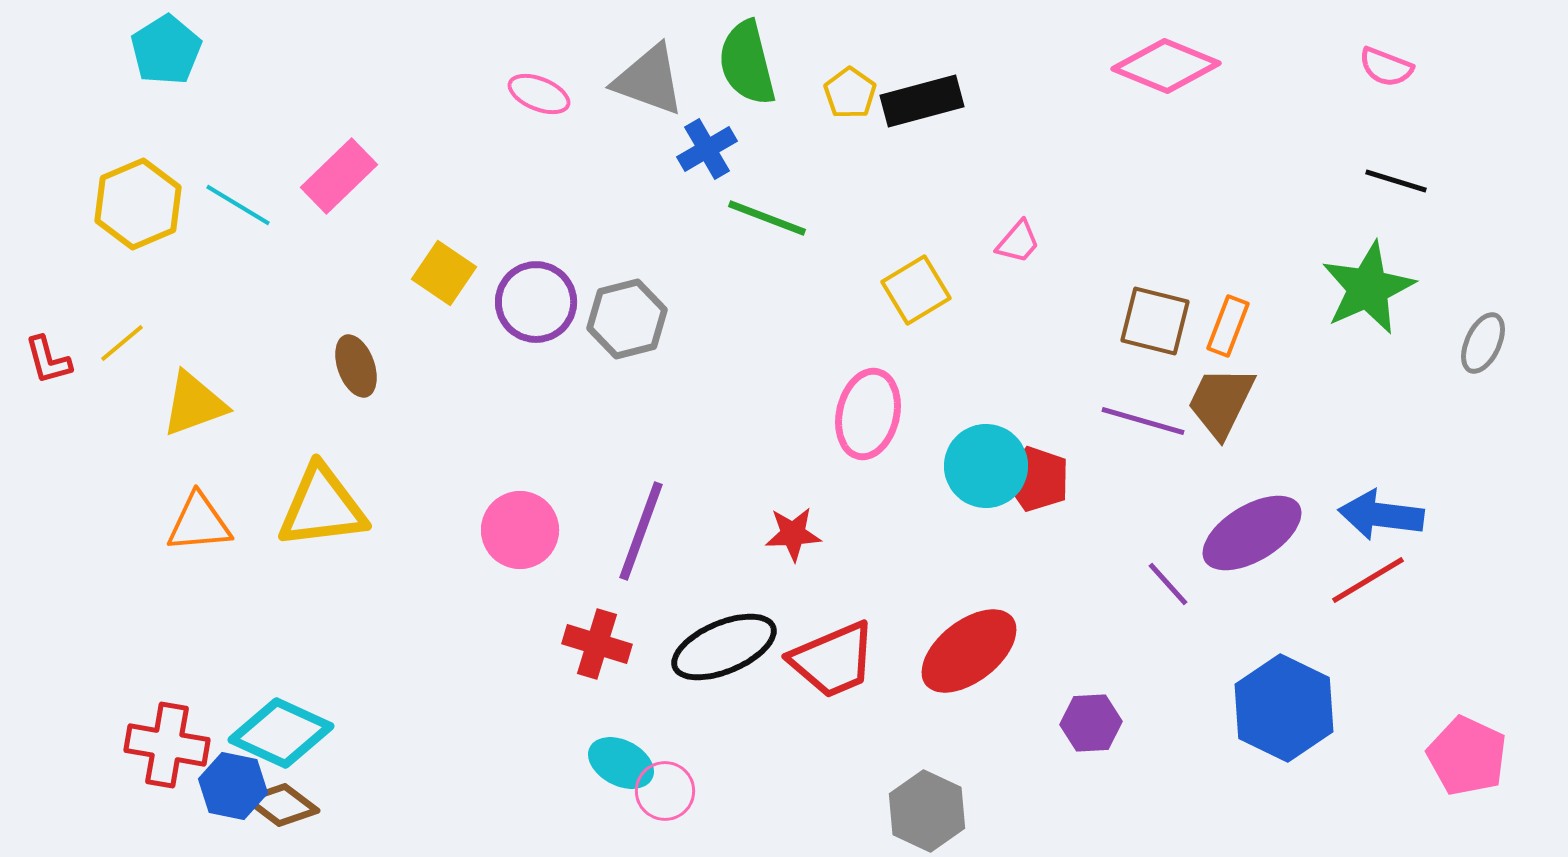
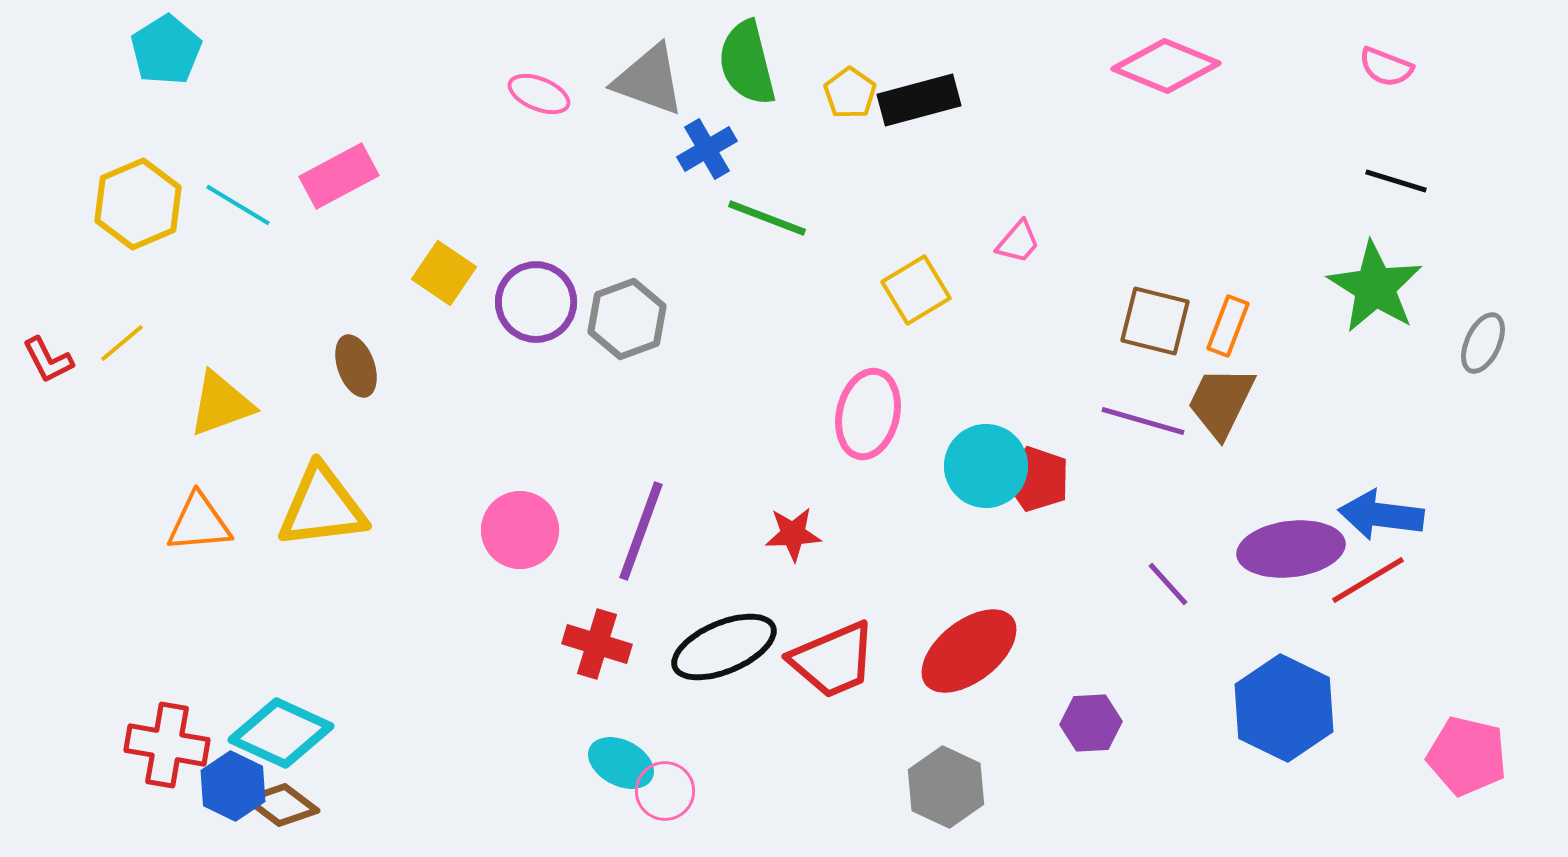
black rectangle at (922, 101): moved 3 px left, 1 px up
pink rectangle at (339, 176): rotated 16 degrees clockwise
green star at (1368, 288): moved 7 px right, 1 px up; rotated 16 degrees counterclockwise
gray hexagon at (627, 319): rotated 6 degrees counterclockwise
red L-shape at (48, 360): rotated 12 degrees counterclockwise
yellow triangle at (194, 404): moved 27 px right
purple ellipse at (1252, 533): moved 39 px right, 16 px down; rotated 24 degrees clockwise
pink pentagon at (1467, 756): rotated 12 degrees counterclockwise
blue hexagon at (233, 786): rotated 14 degrees clockwise
gray hexagon at (927, 811): moved 19 px right, 24 px up
